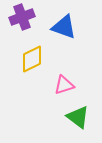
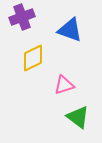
blue triangle: moved 6 px right, 3 px down
yellow diamond: moved 1 px right, 1 px up
